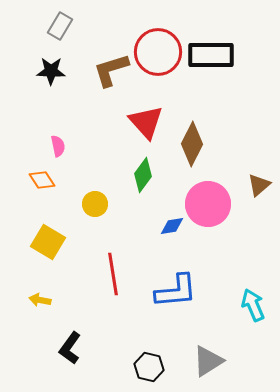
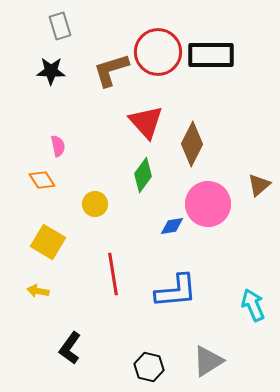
gray rectangle: rotated 48 degrees counterclockwise
yellow arrow: moved 2 px left, 9 px up
